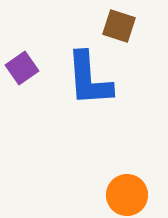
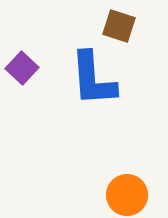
purple square: rotated 12 degrees counterclockwise
blue L-shape: moved 4 px right
